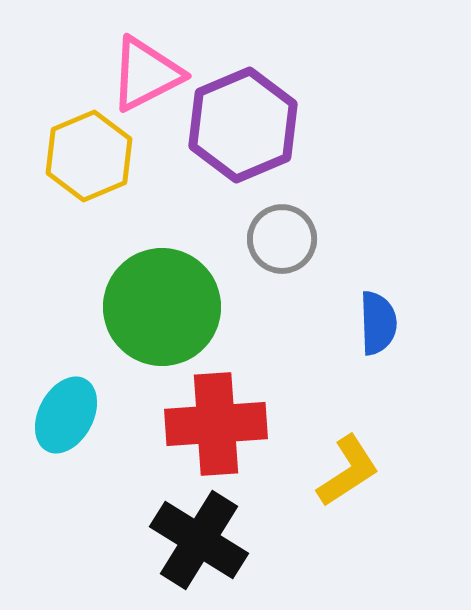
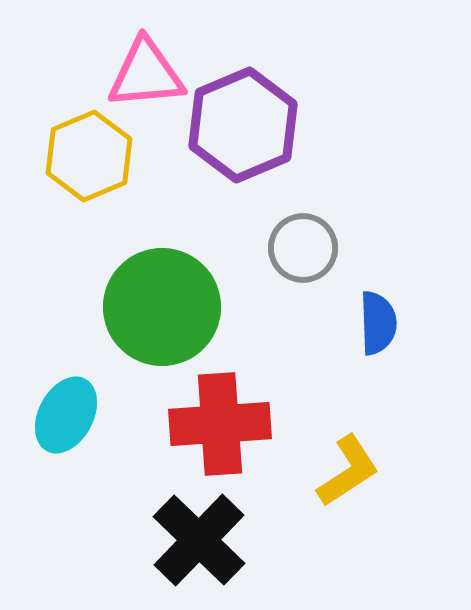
pink triangle: rotated 22 degrees clockwise
gray circle: moved 21 px right, 9 px down
red cross: moved 4 px right
black cross: rotated 12 degrees clockwise
